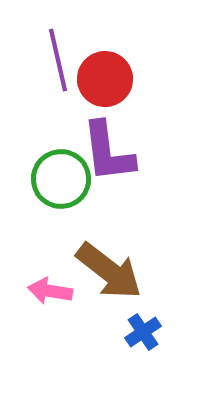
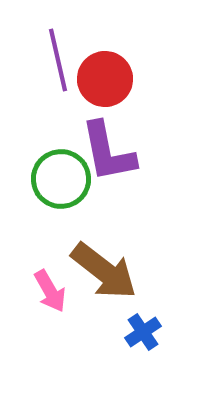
purple L-shape: rotated 4 degrees counterclockwise
brown arrow: moved 5 px left
pink arrow: rotated 129 degrees counterclockwise
